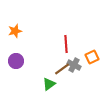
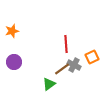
orange star: moved 3 px left
purple circle: moved 2 px left, 1 px down
